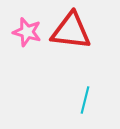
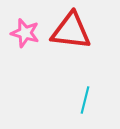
pink star: moved 2 px left, 1 px down
